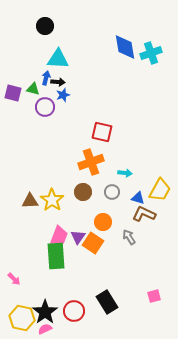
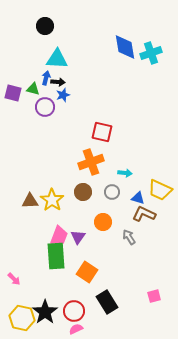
cyan triangle: moved 1 px left
yellow trapezoid: rotated 85 degrees clockwise
orange square: moved 6 px left, 29 px down
pink semicircle: moved 31 px right
